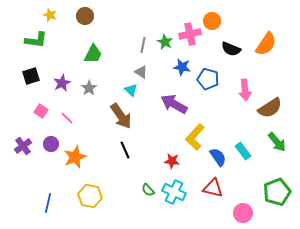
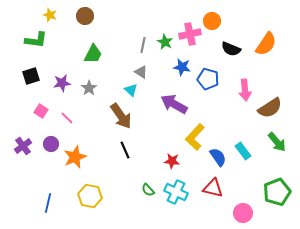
purple star: rotated 18 degrees clockwise
cyan cross: moved 2 px right
